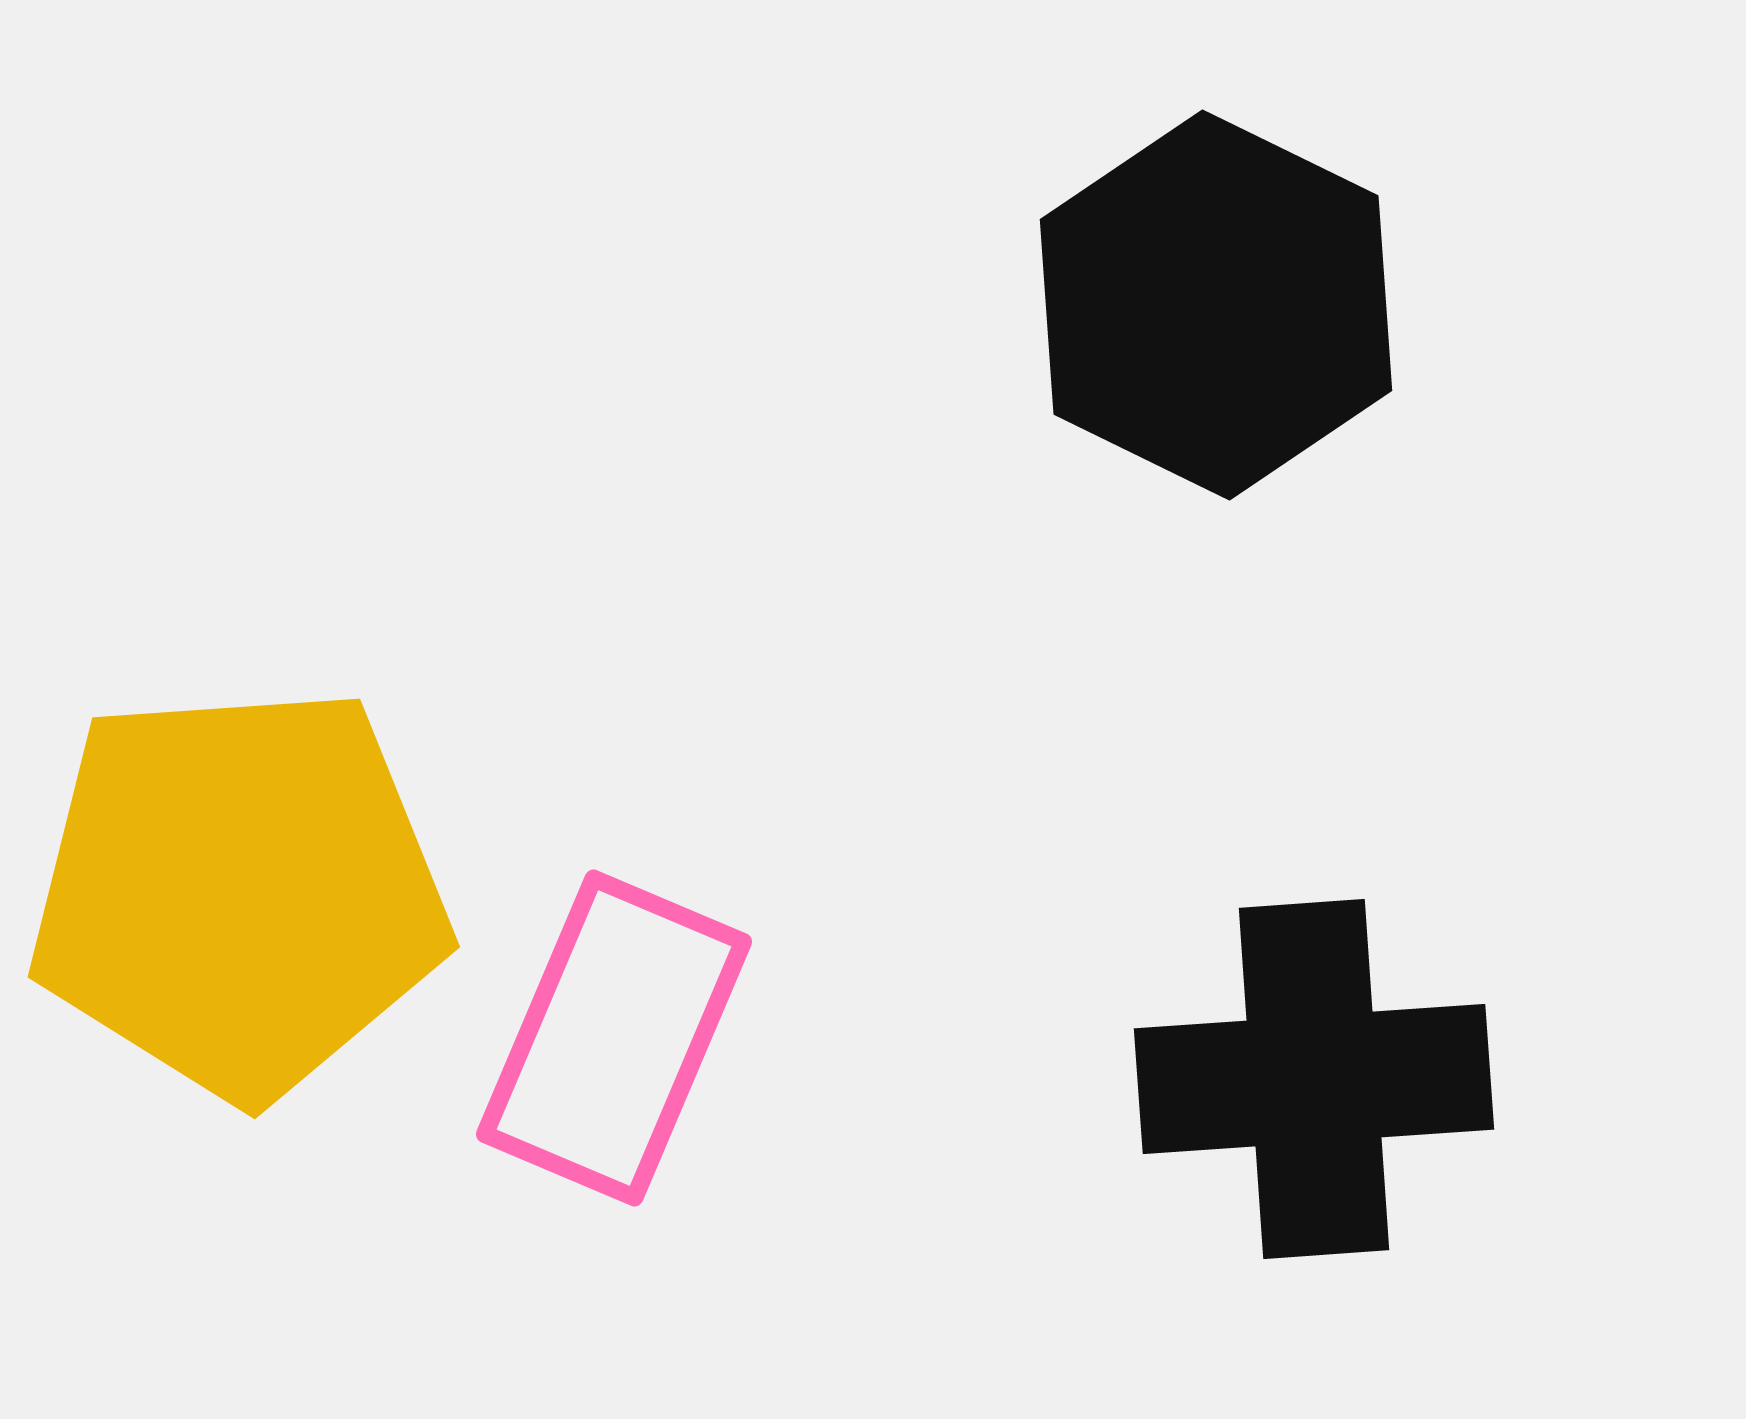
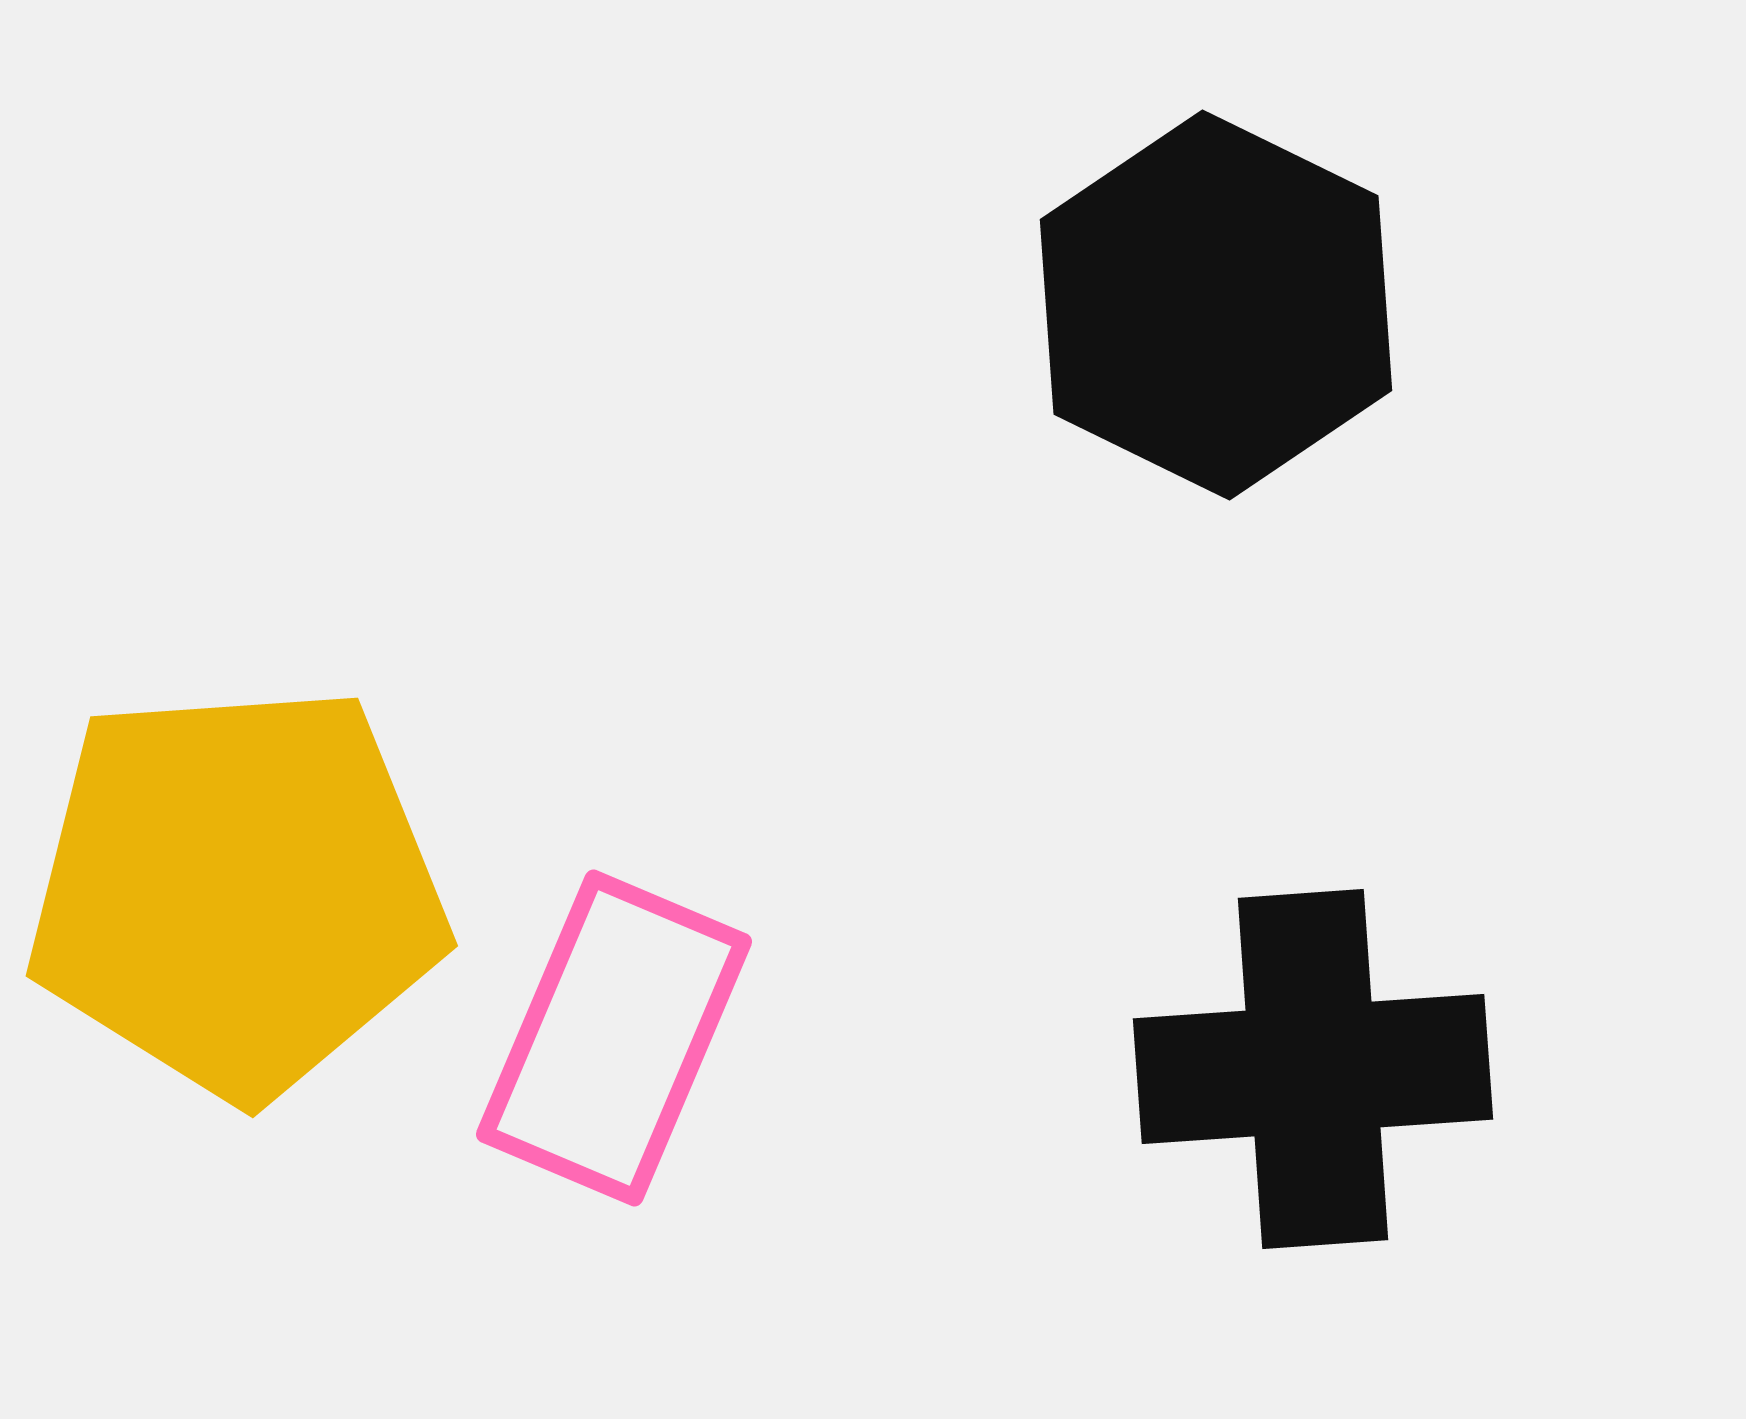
yellow pentagon: moved 2 px left, 1 px up
black cross: moved 1 px left, 10 px up
